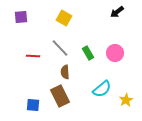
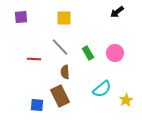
yellow square: rotated 28 degrees counterclockwise
gray line: moved 1 px up
red line: moved 1 px right, 3 px down
blue square: moved 4 px right
